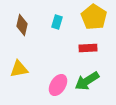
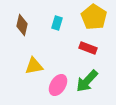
cyan rectangle: moved 1 px down
red rectangle: rotated 24 degrees clockwise
yellow triangle: moved 15 px right, 3 px up
green arrow: rotated 15 degrees counterclockwise
